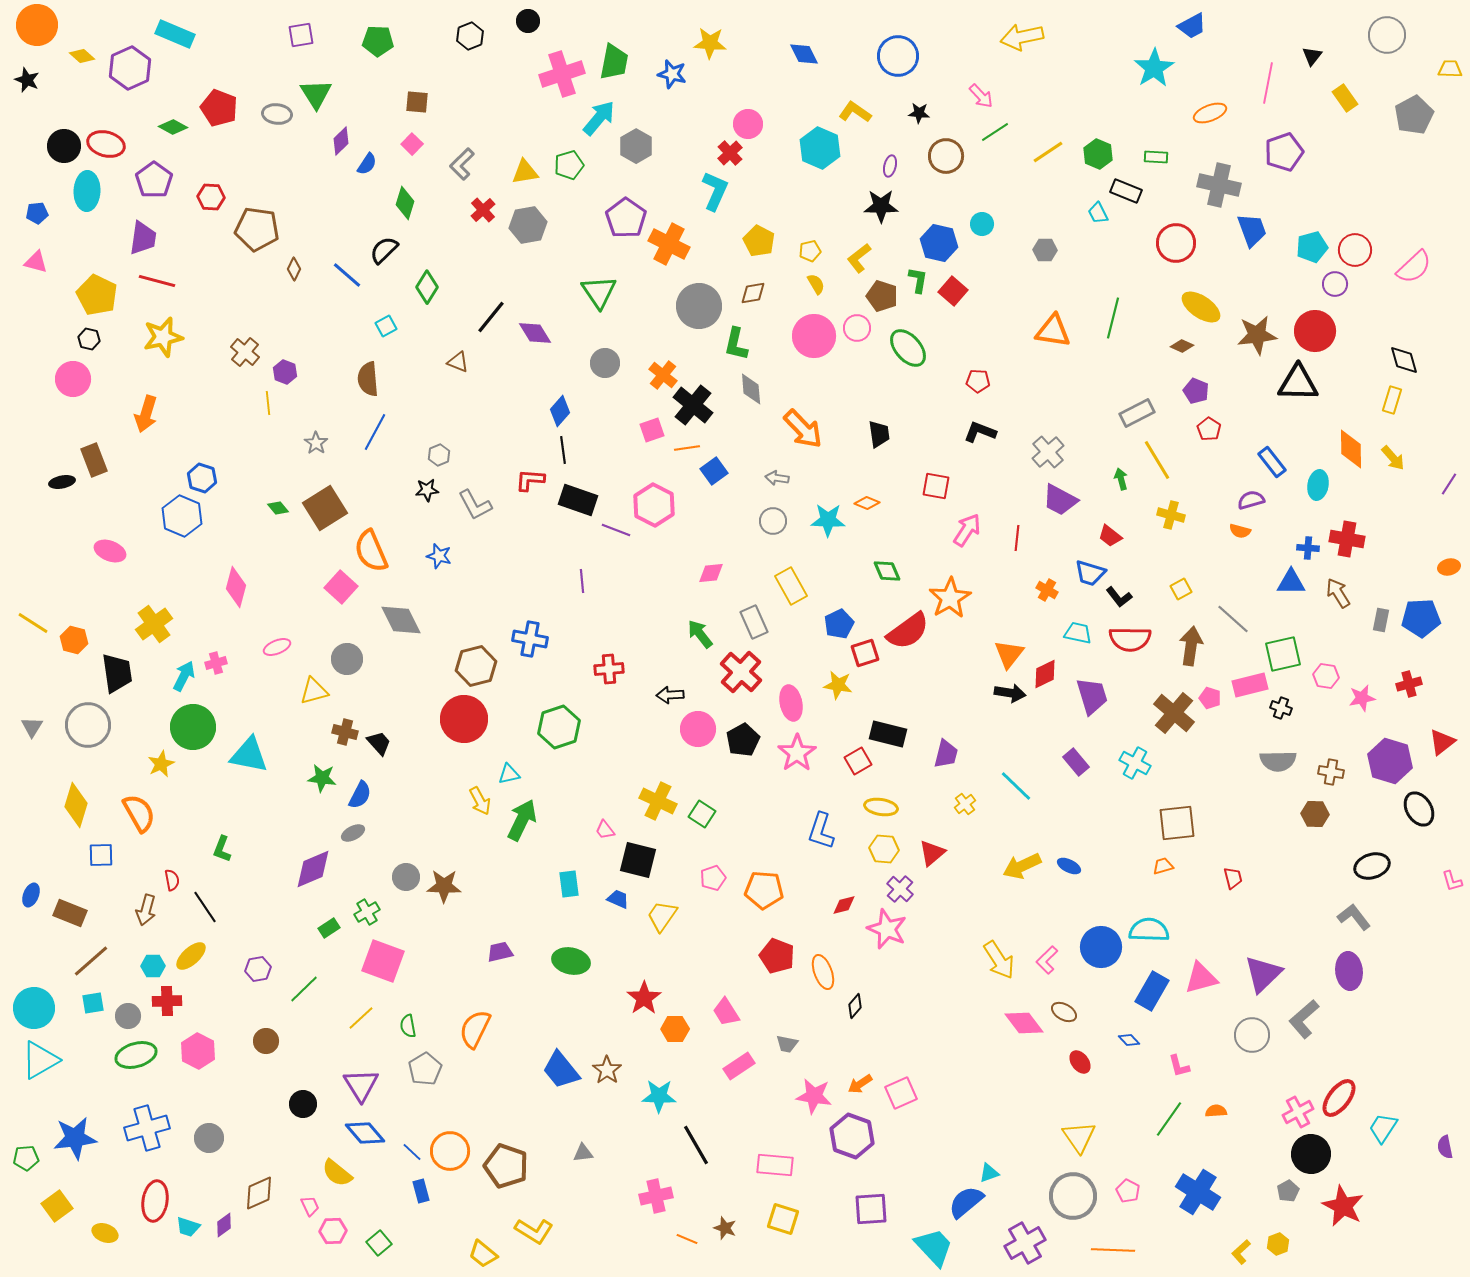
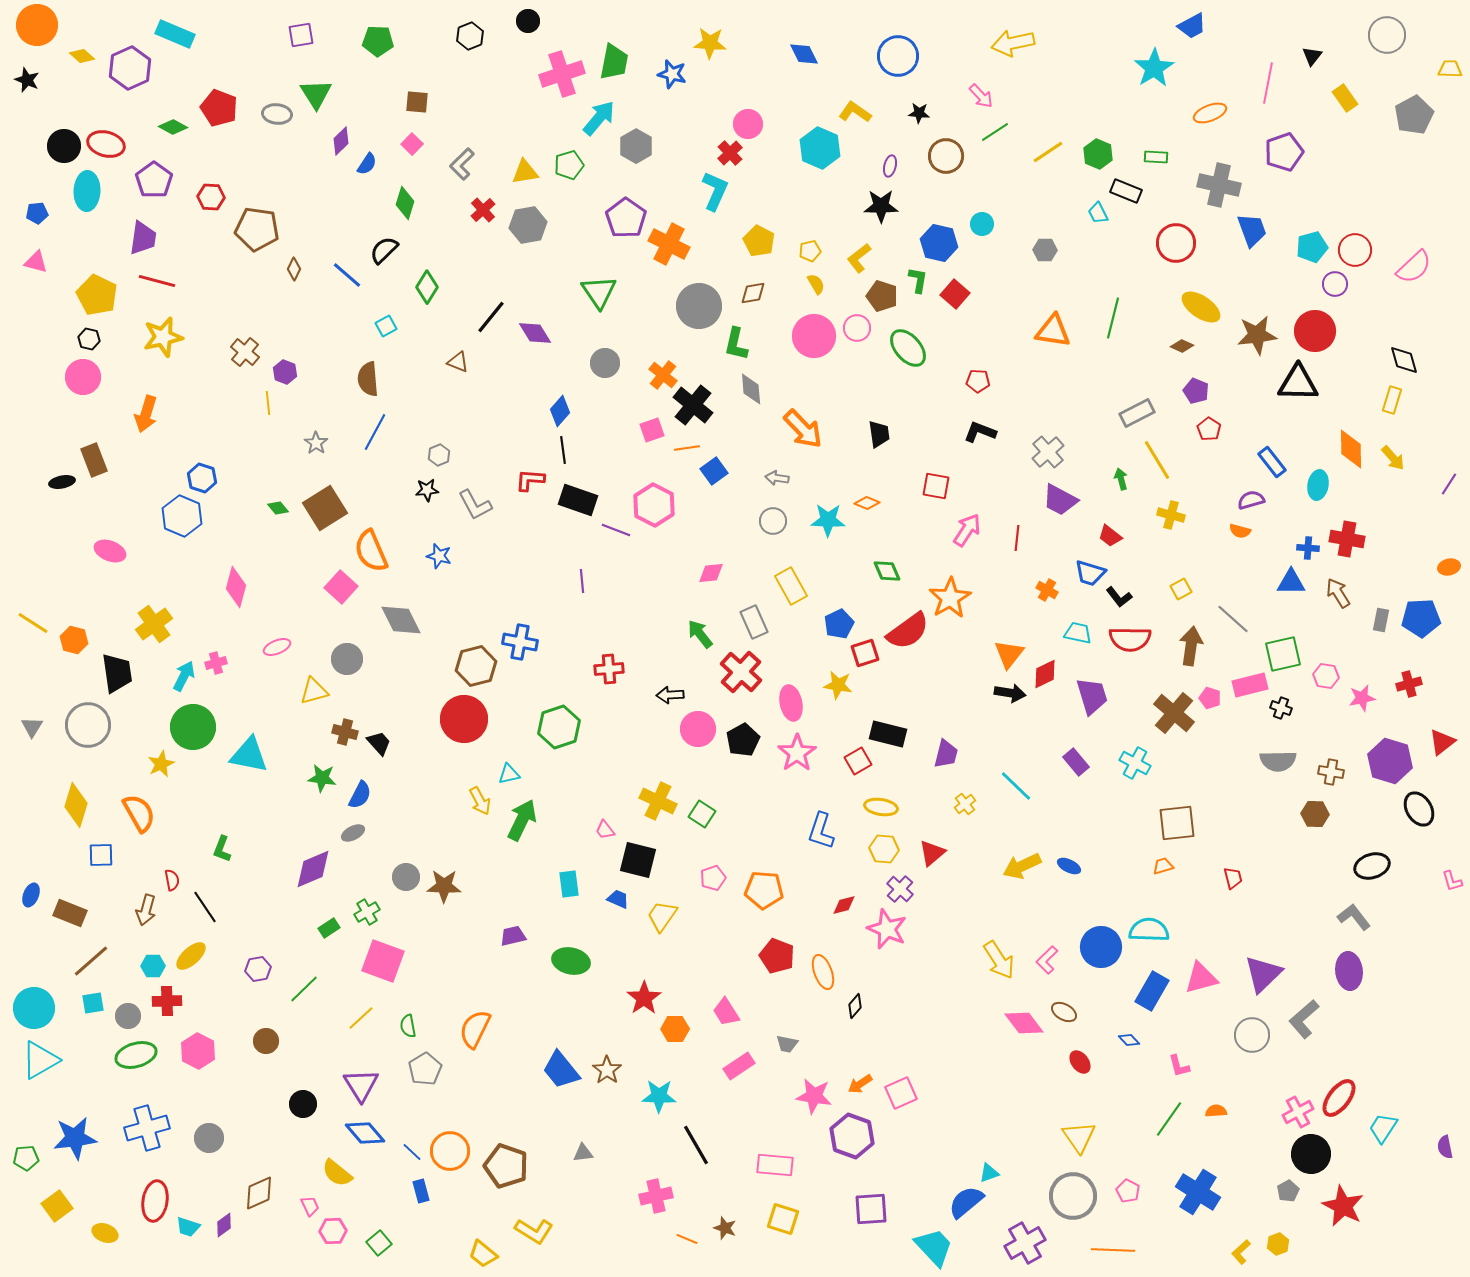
yellow arrow at (1022, 37): moved 9 px left, 6 px down
red square at (953, 291): moved 2 px right, 3 px down
pink circle at (73, 379): moved 10 px right, 2 px up
blue cross at (530, 639): moved 10 px left, 3 px down
purple trapezoid at (500, 952): moved 13 px right, 16 px up
